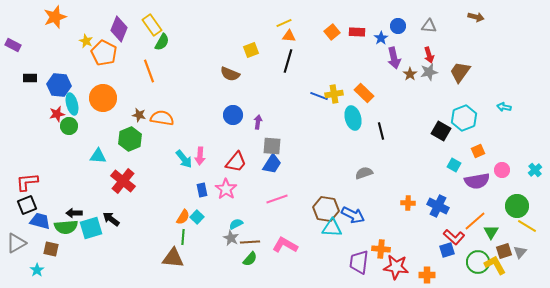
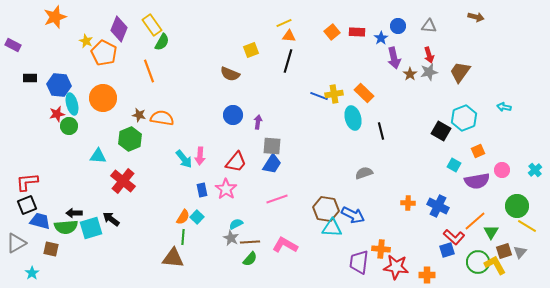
cyan star at (37, 270): moved 5 px left, 3 px down
